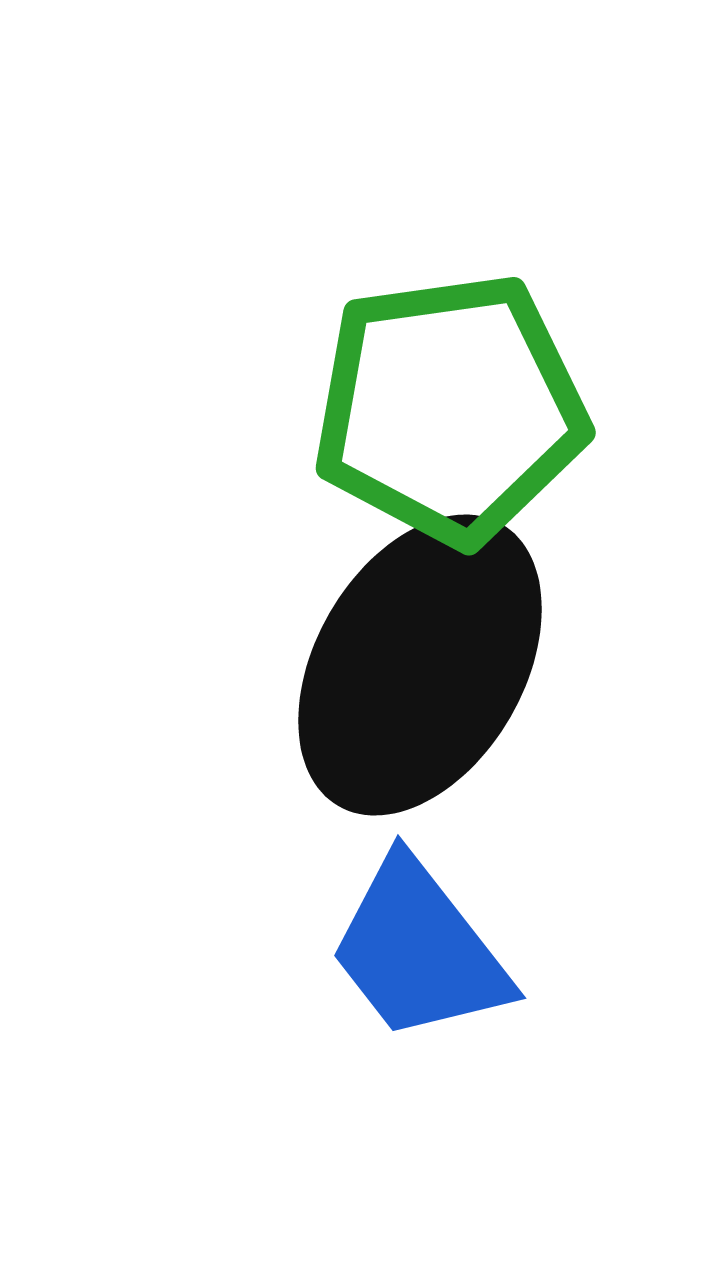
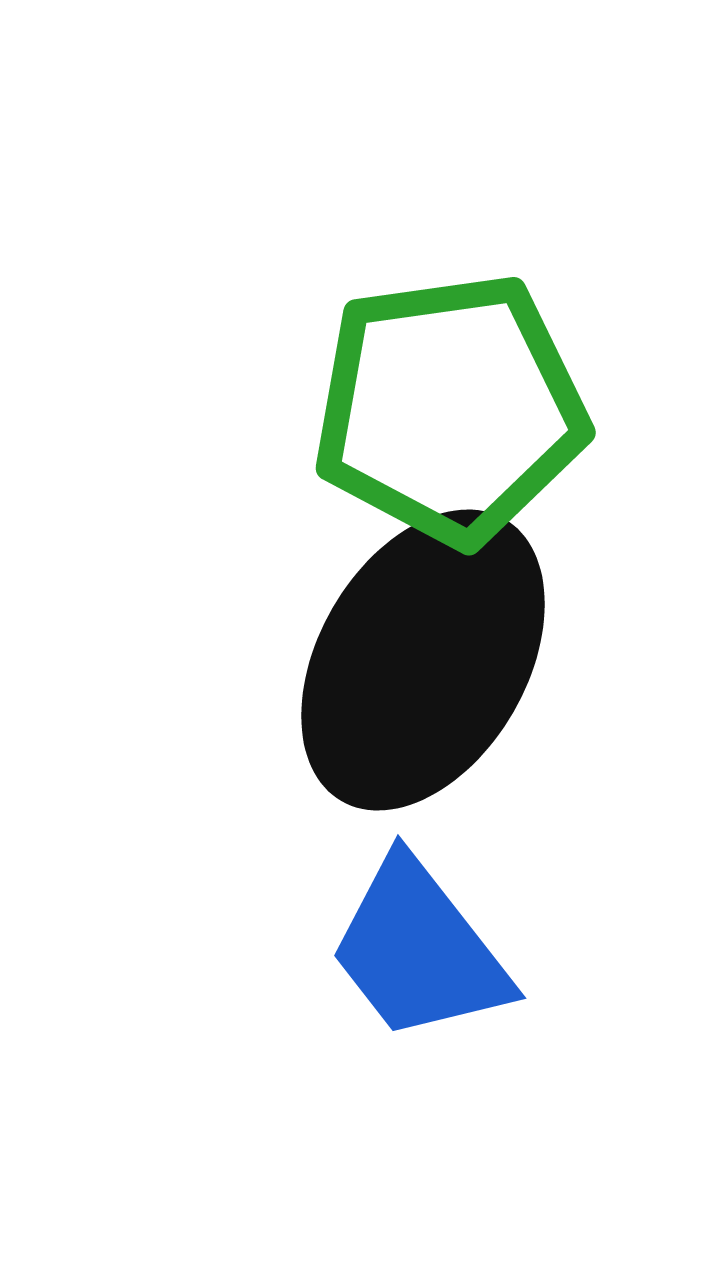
black ellipse: moved 3 px right, 5 px up
